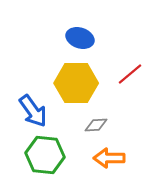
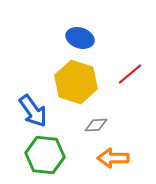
yellow hexagon: moved 1 px up; rotated 18 degrees clockwise
orange arrow: moved 4 px right
